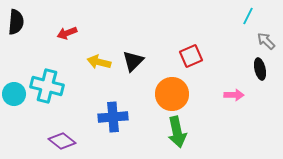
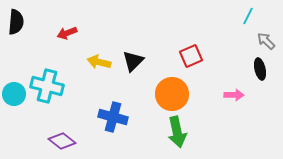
blue cross: rotated 20 degrees clockwise
